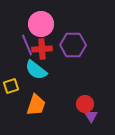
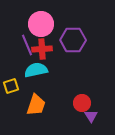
purple hexagon: moved 5 px up
cyan semicircle: rotated 130 degrees clockwise
red circle: moved 3 px left, 1 px up
